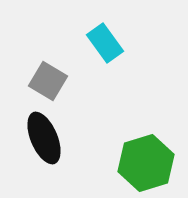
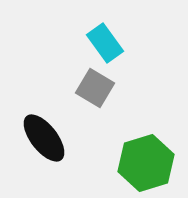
gray square: moved 47 px right, 7 px down
black ellipse: rotated 15 degrees counterclockwise
